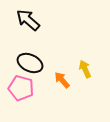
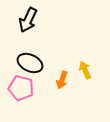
black arrow: rotated 105 degrees counterclockwise
yellow arrow: moved 1 px down
orange arrow: rotated 120 degrees counterclockwise
